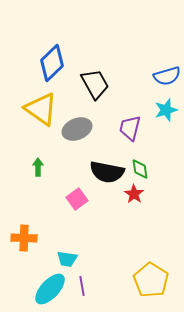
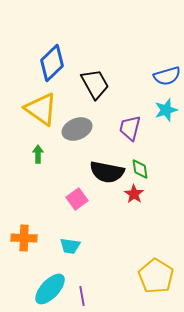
green arrow: moved 13 px up
cyan trapezoid: moved 3 px right, 13 px up
yellow pentagon: moved 5 px right, 4 px up
purple line: moved 10 px down
